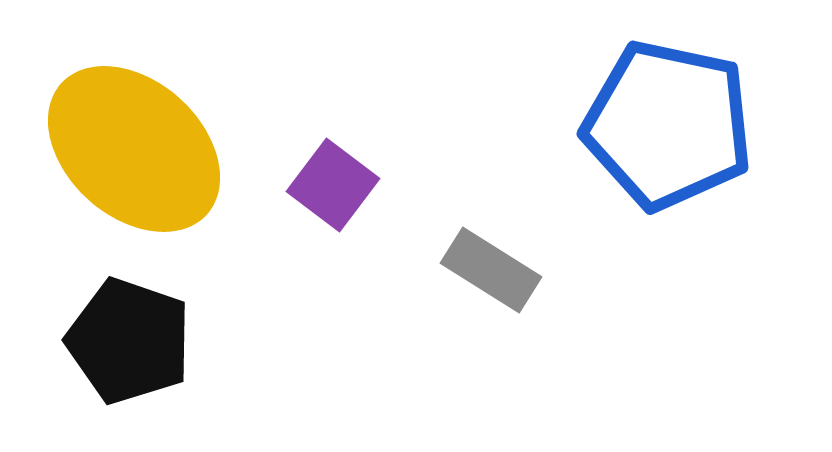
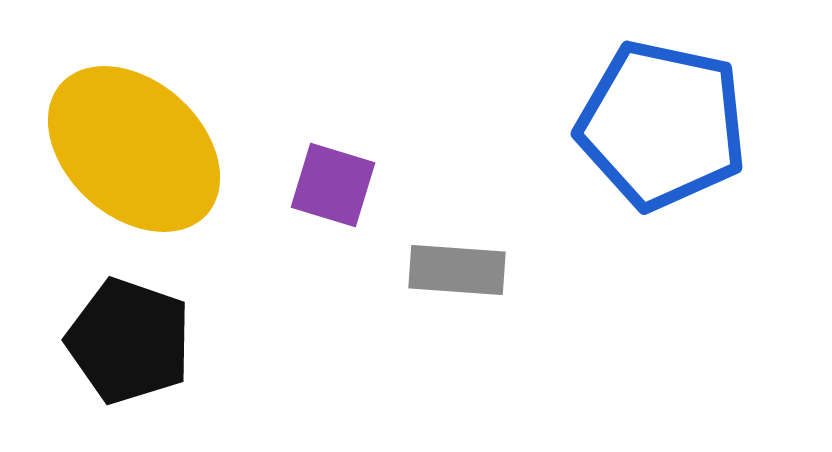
blue pentagon: moved 6 px left
purple square: rotated 20 degrees counterclockwise
gray rectangle: moved 34 px left; rotated 28 degrees counterclockwise
